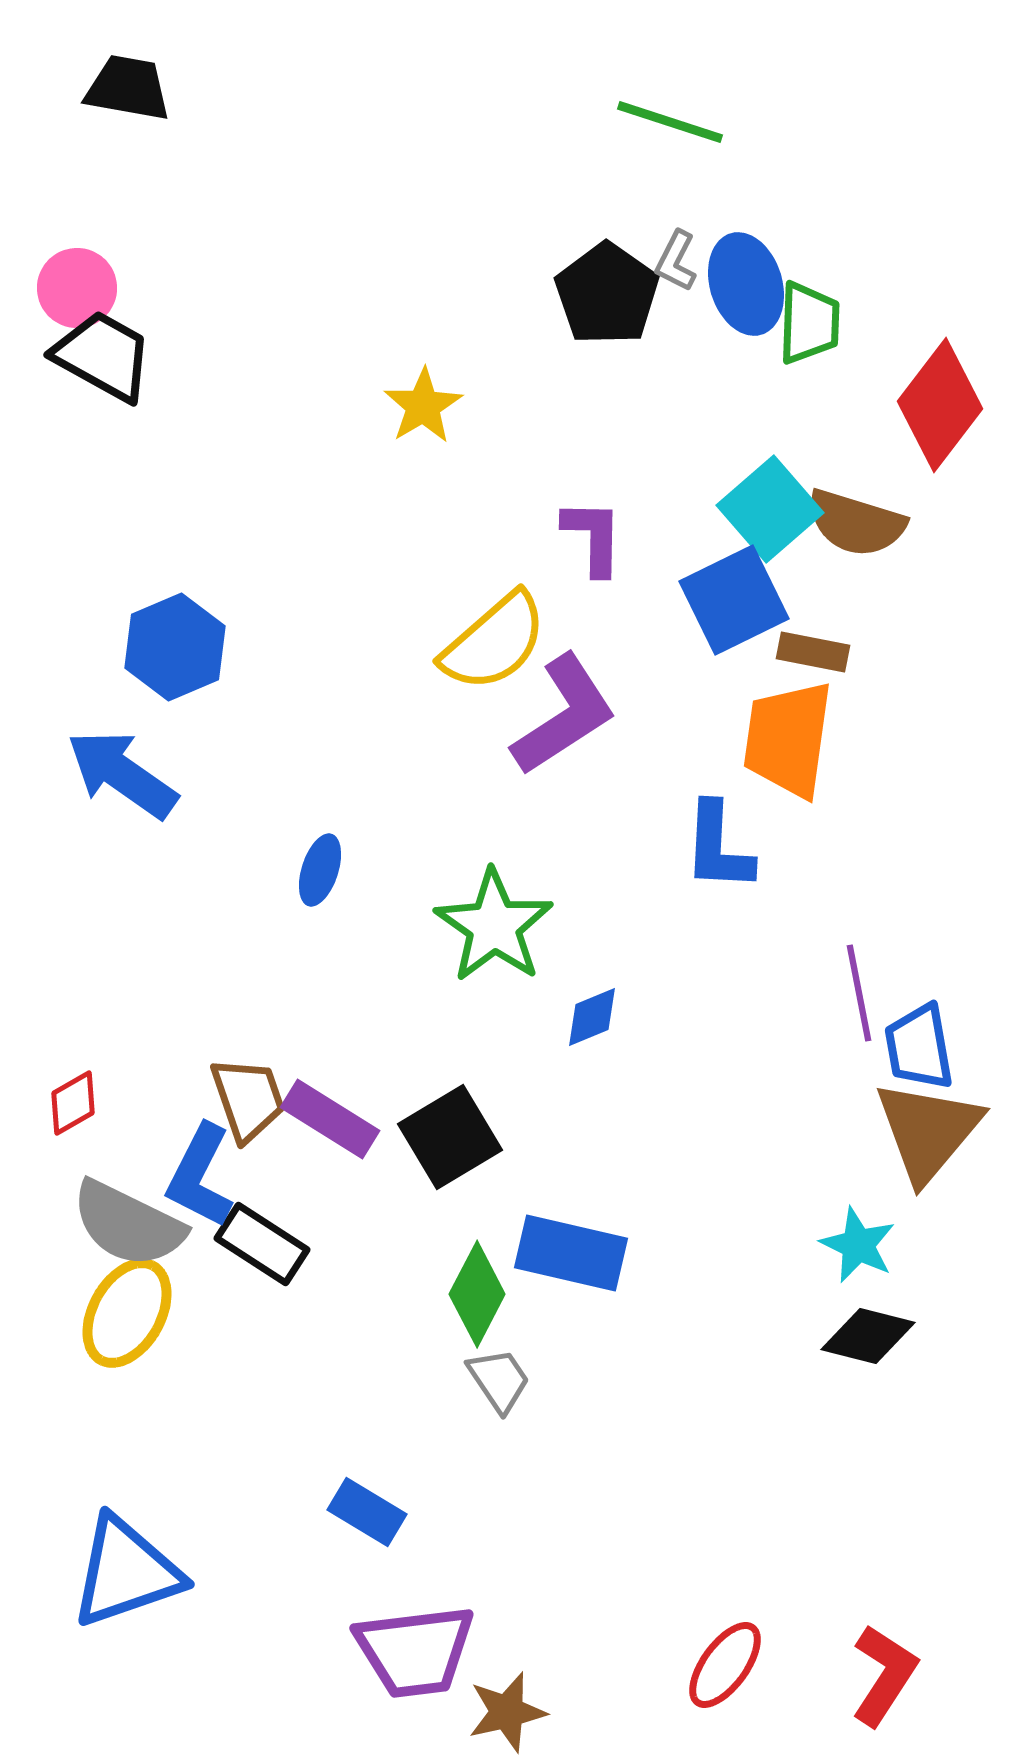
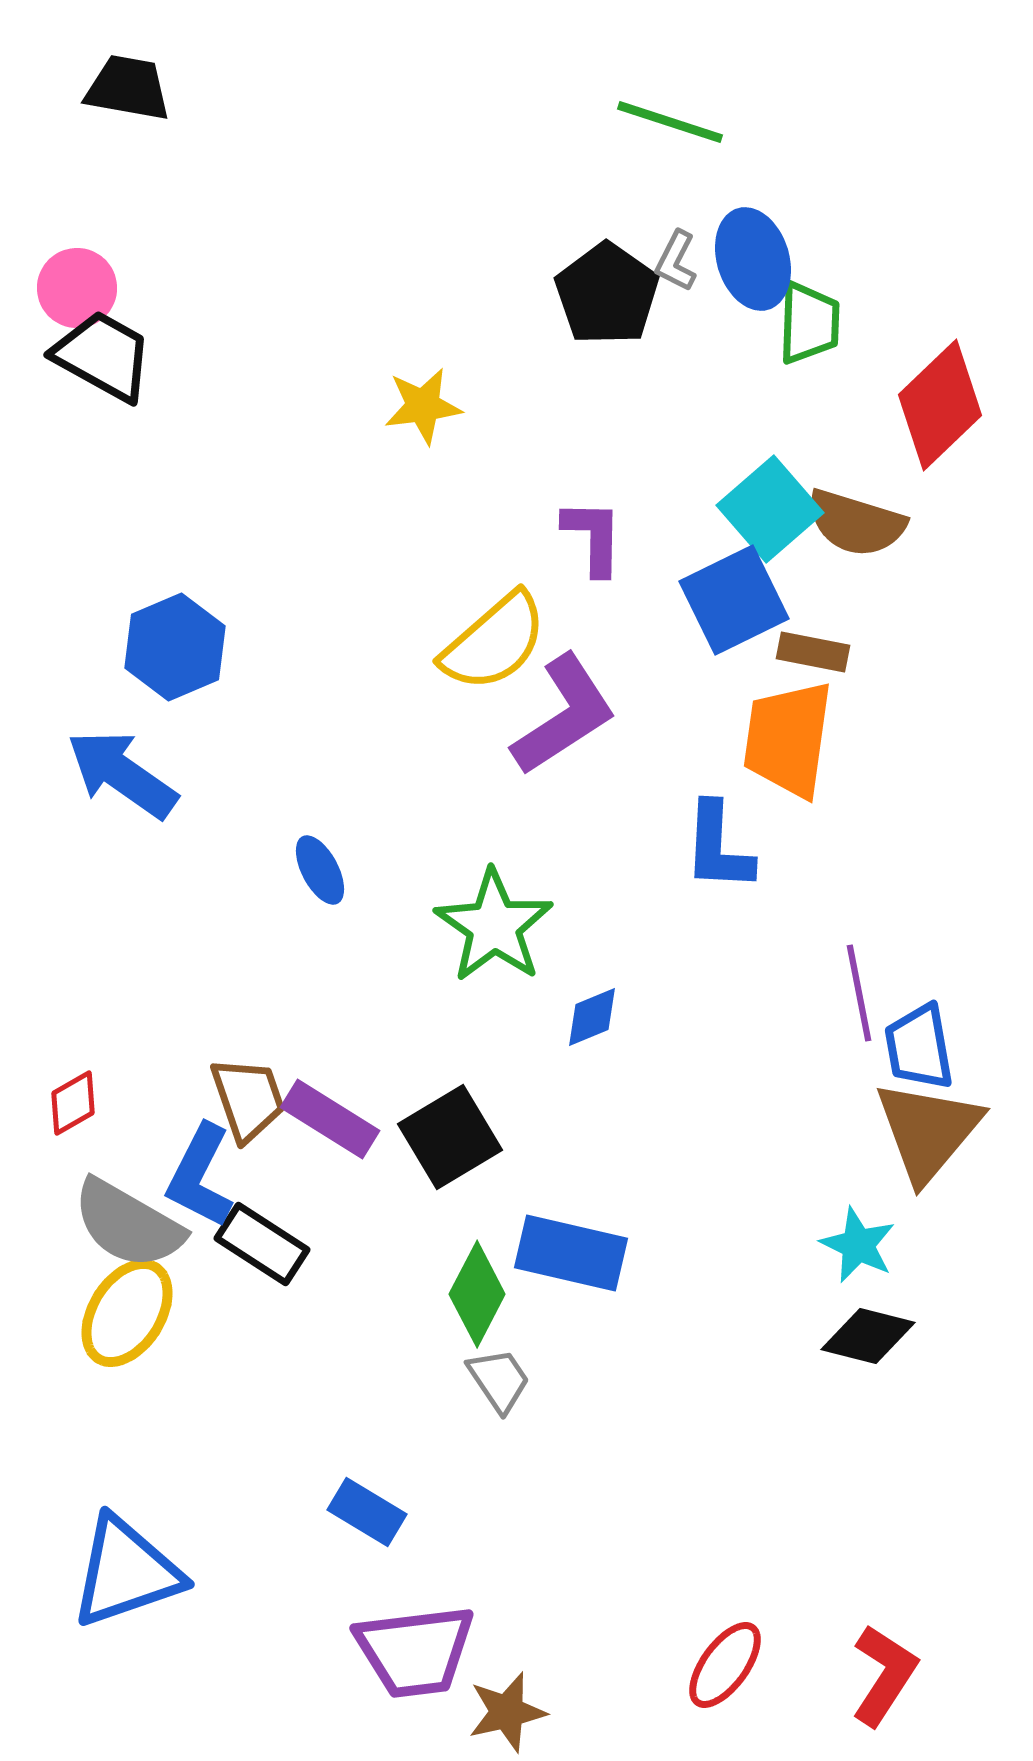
blue ellipse at (746, 284): moved 7 px right, 25 px up
red diamond at (940, 405): rotated 9 degrees clockwise
yellow star at (423, 406): rotated 24 degrees clockwise
blue ellipse at (320, 870): rotated 46 degrees counterclockwise
gray semicircle at (128, 1224): rotated 4 degrees clockwise
yellow ellipse at (127, 1313): rotated 3 degrees clockwise
